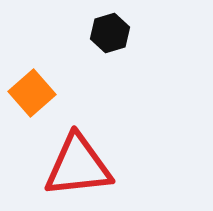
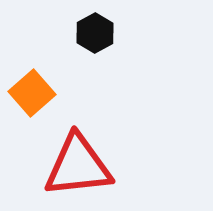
black hexagon: moved 15 px left; rotated 12 degrees counterclockwise
